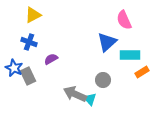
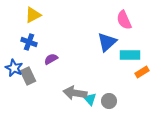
gray circle: moved 6 px right, 21 px down
gray arrow: moved 1 px up; rotated 15 degrees counterclockwise
